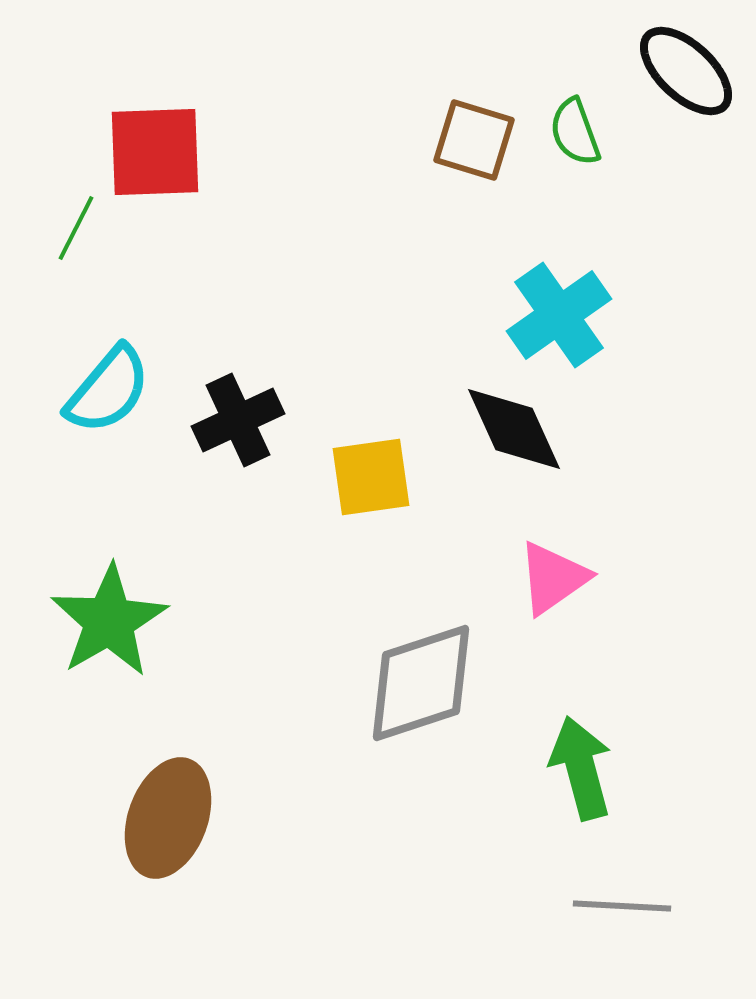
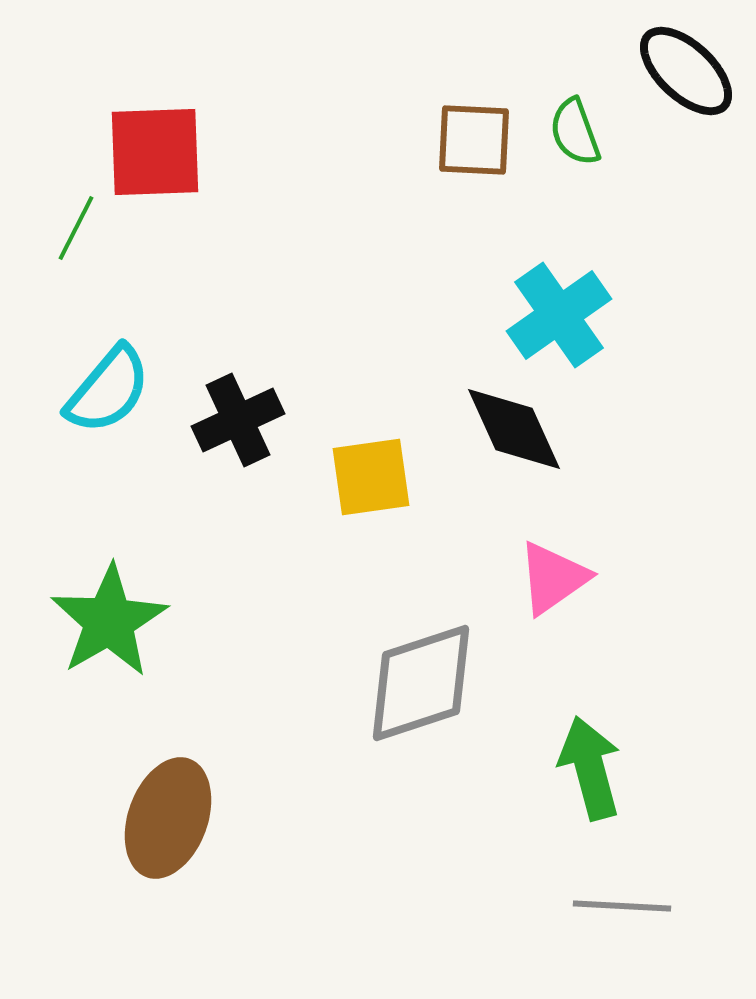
brown square: rotated 14 degrees counterclockwise
green arrow: moved 9 px right
